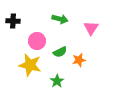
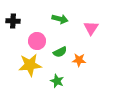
orange star: rotated 16 degrees clockwise
yellow star: rotated 20 degrees counterclockwise
green star: rotated 16 degrees counterclockwise
